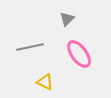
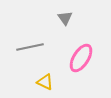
gray triangle: moved 2 px left, 1 px up; rotated 21 degrees counterclockwise
pink ellipse: moved 2 px right, 4 px down; rotated 68 degrees clockwise
